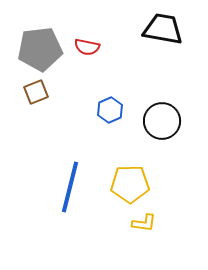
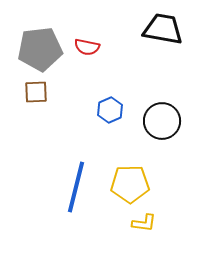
brown square: rotated 20 degrees clockwise
blue line: moved 6 px right
